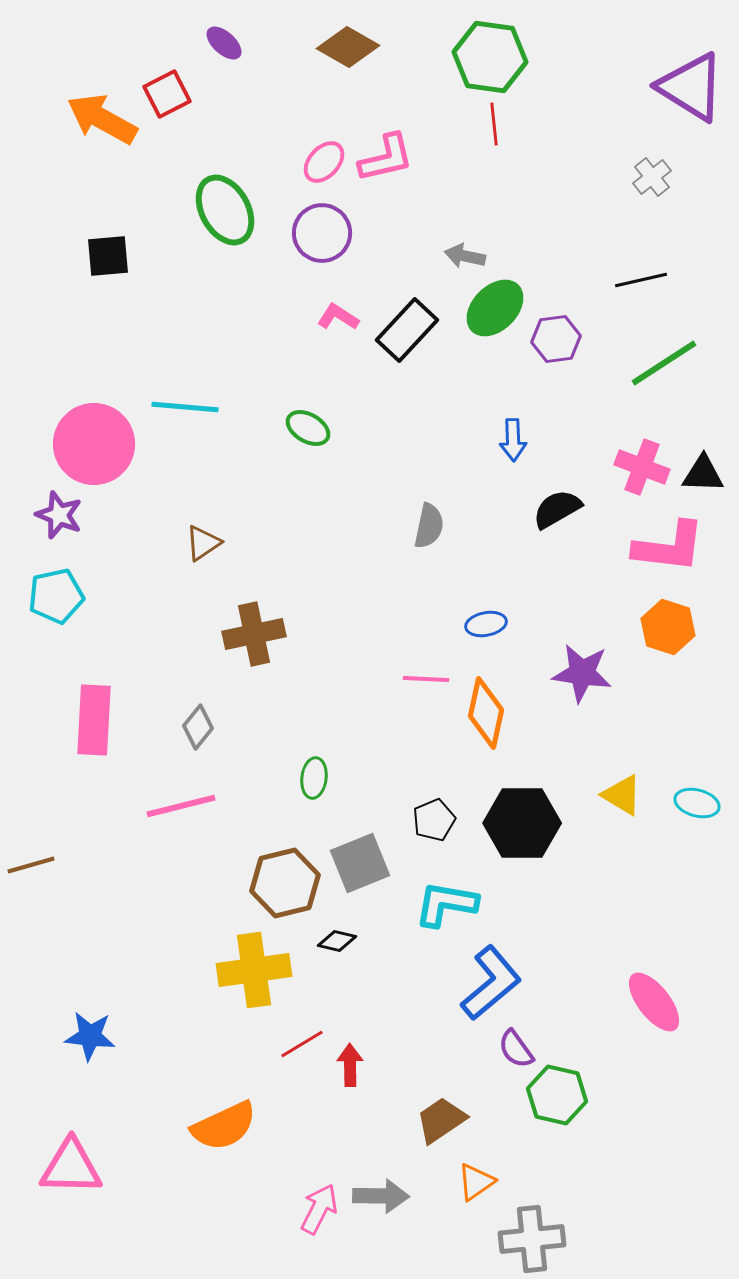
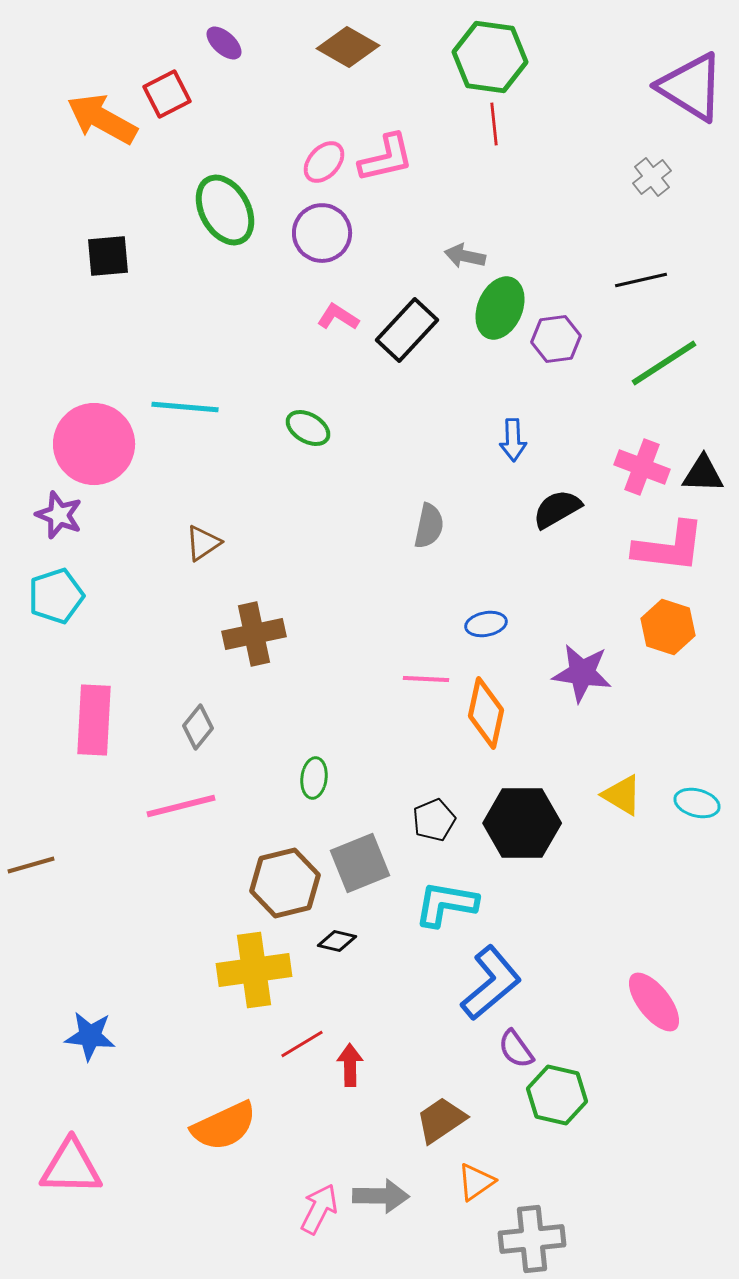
green ellipse at (495, 308): moved 5 px right; rotated 22 degrees counterclockwise
cyan pentagon at (56, 596): rotated 6 degrees counterclockwise
